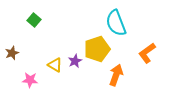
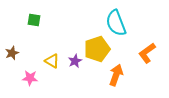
green square: rotated 32 degrees counterclockwise
yellow triangle: moved 3 px left, 4 px up
pink star: moved 2 px up
